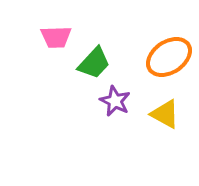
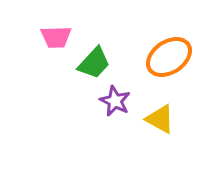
yellow triangle: moved 5 px left, 5 px down
